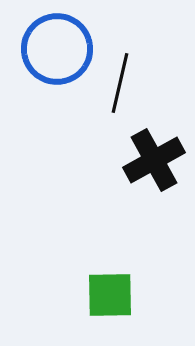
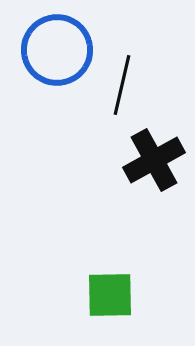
blue circle: moved 1 px down
black line: moved 2 px right, 2 px down
